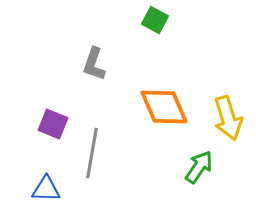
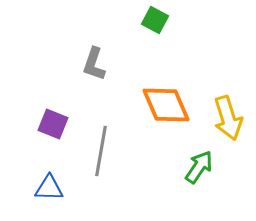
orange diamond: moved 2 px right, 2 px up
gray line: moved 9 px right, 2 px up
blue triangle: moved 3 px right, 1 px up
